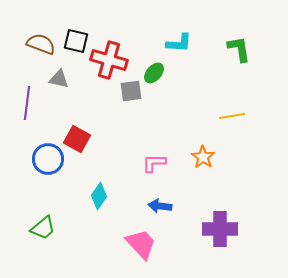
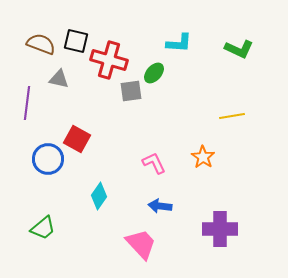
green L-shape: rotated 124 degrees clockwise
pink L-shape: rotated 65 degrees clockwise
